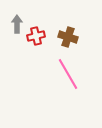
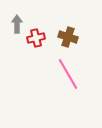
red cross: moved 2 px down
